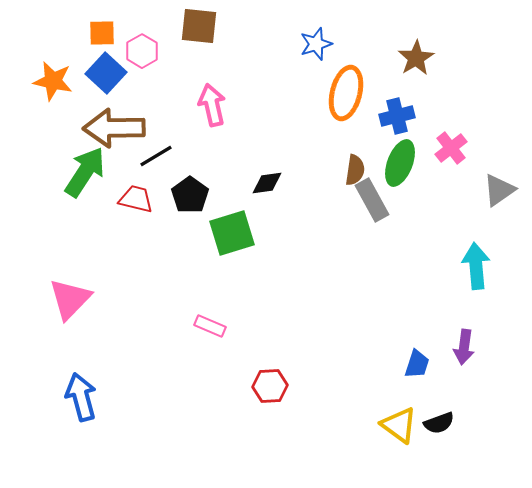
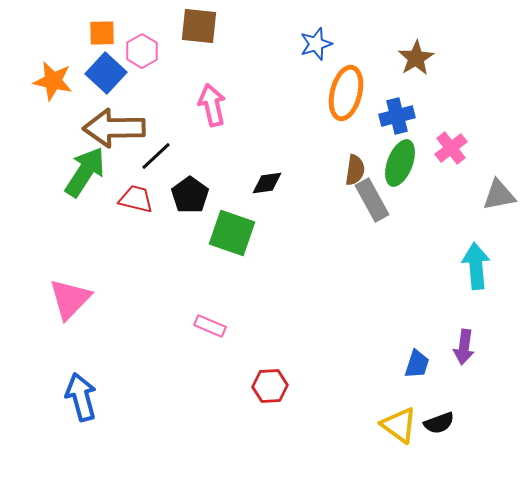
black line: rotated 12 degrees counterclockwise
gray triangle: moved 5 px down; rotated 24 degrees clockwise
green square: rotated 36 degrees clockwise
